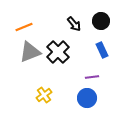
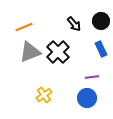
blue rectangle: moved 1 px left, 1 px up
